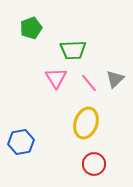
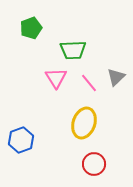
gray triangle: moved 1 px right, 2 px up
yellow ellipse: moved 2 px left
blue hexagon: moved 2 px up; rotated 10 degrees counterclockwise
